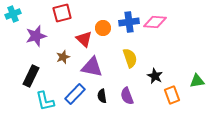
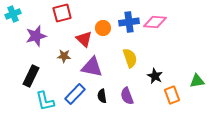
brown star: moved 1 px right, 1 px up; rotated 24 degrees clockwise
